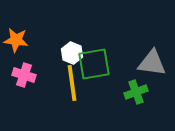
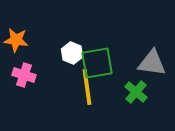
green square: moved 3 px right, 1 px up
yellow line: moved 15 px right, 4 px down
green cross: rotated 30 degrees counterclockwise
